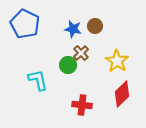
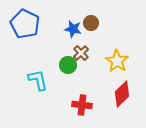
brown circle: moved 4 px left, 3 px up
